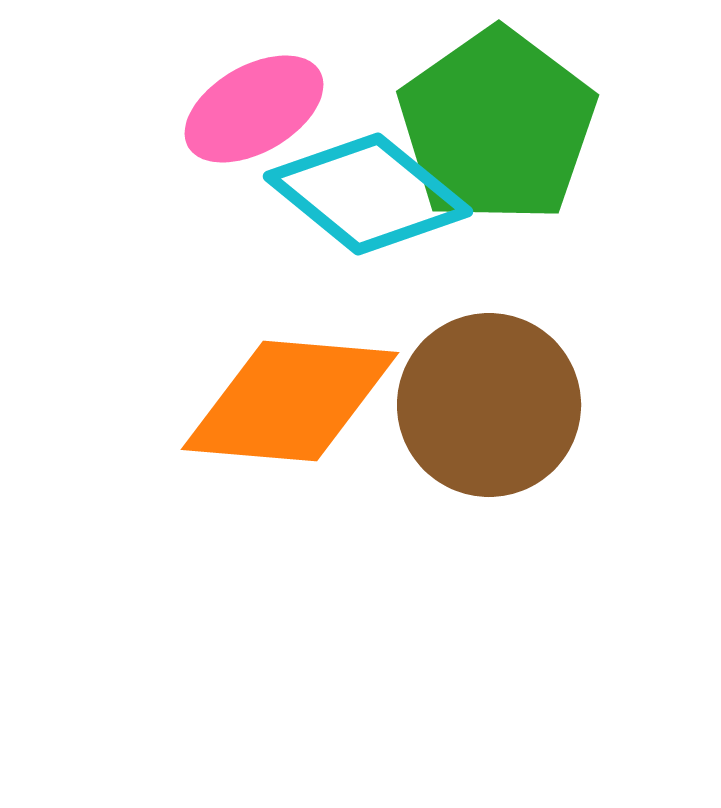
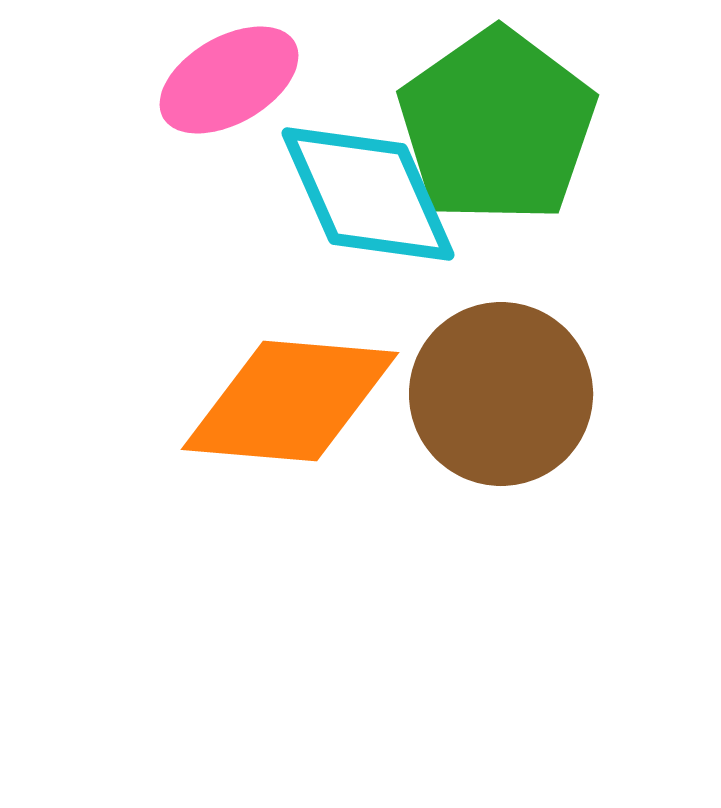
pink ellipse: moved 25 px left, 29 px up
cyan diamond: rotated 27 degrees clockwise
brown circle: moved 12 px right, 11 px up
